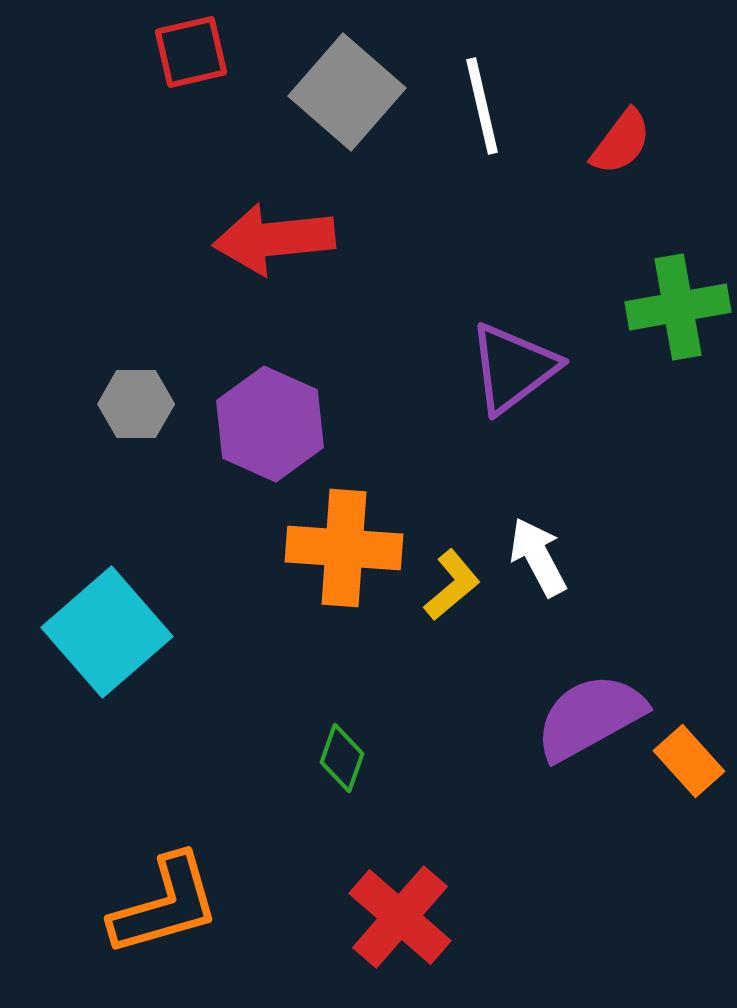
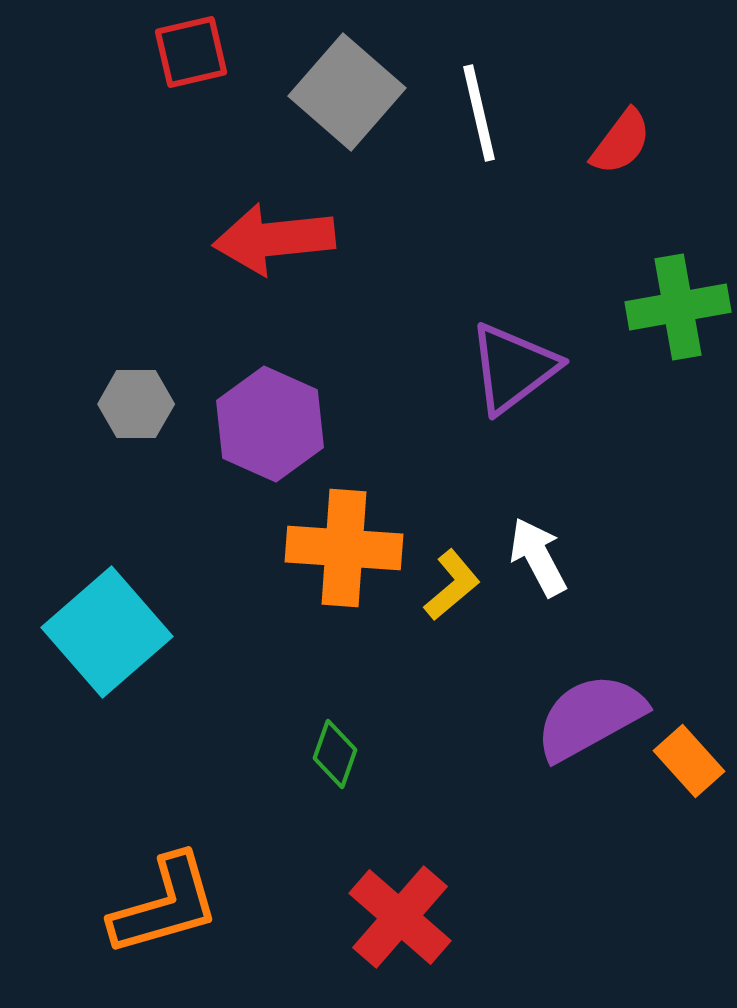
white line: moved 3 px left, 7 px down
green diamond: moved 7 px left, 4 px up
